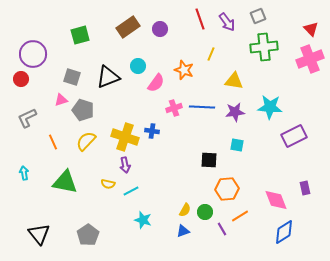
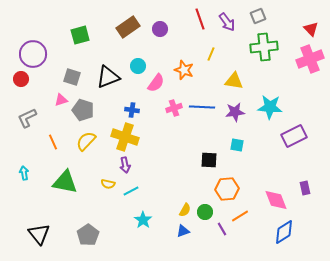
blue cross at (152, 131): moved 20 px left, 21 px up
cyan star at (143, 220): rotated 18 degrees clockwise
